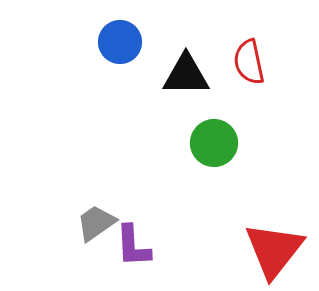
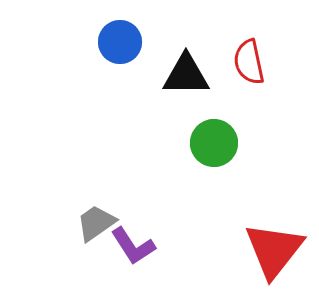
purple L-shape: rotated 30 degrees counterclockwise
